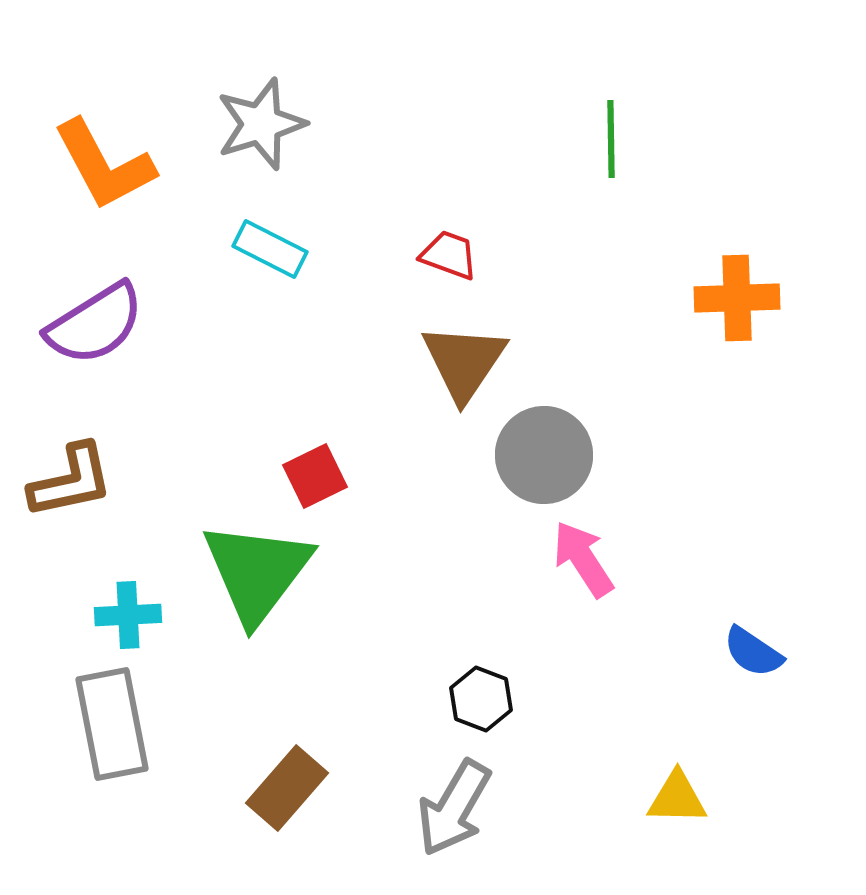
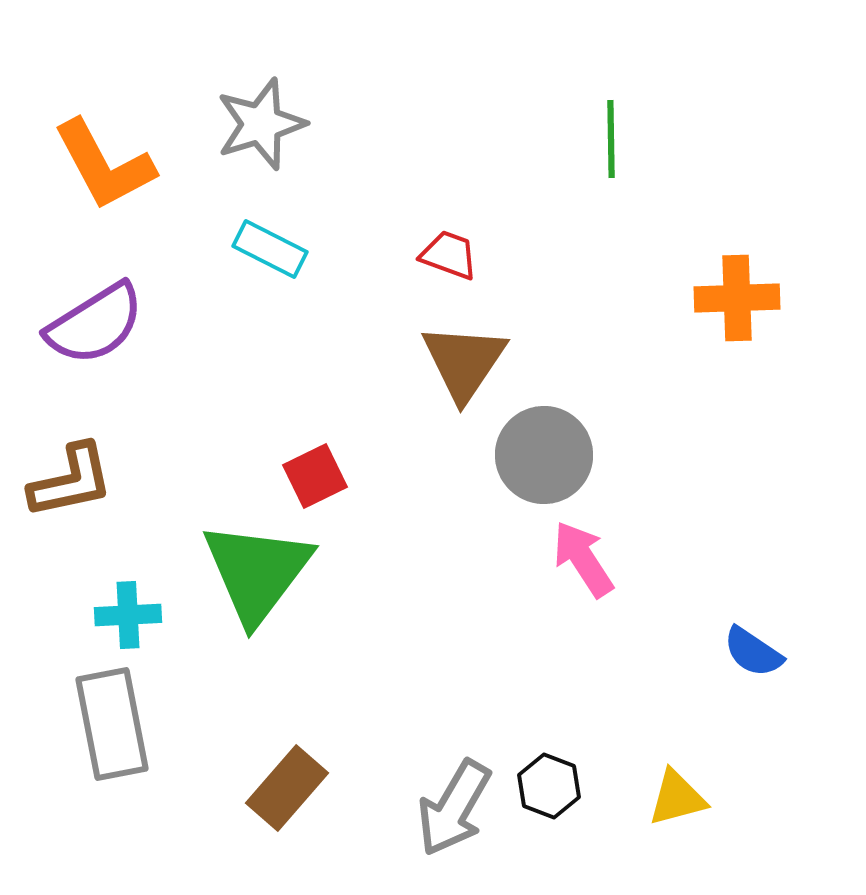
black hexagon: moved 68 px right, 87 px down
yellow triangle: rotated 16 degrees counterclockwise
